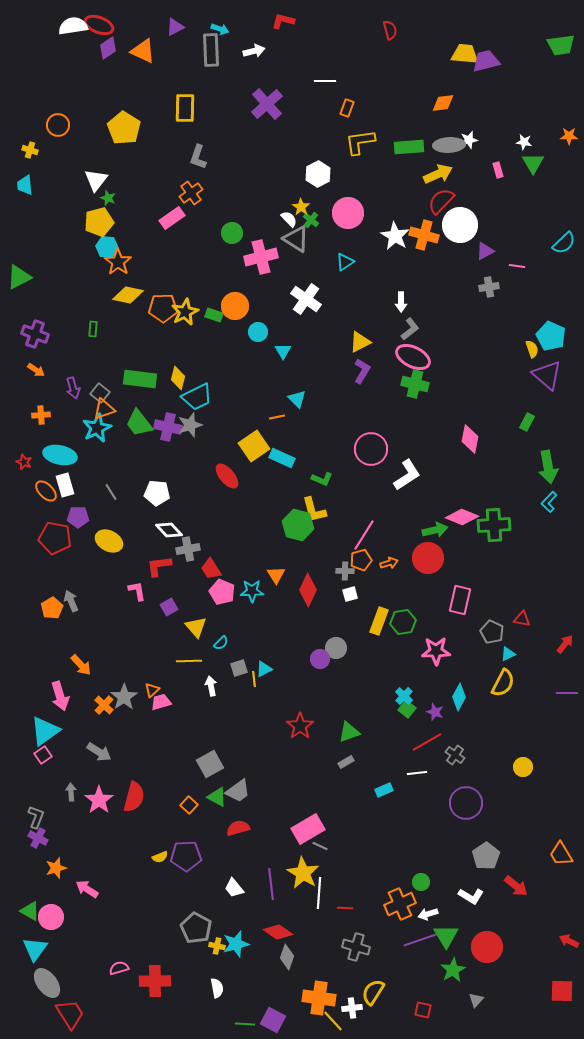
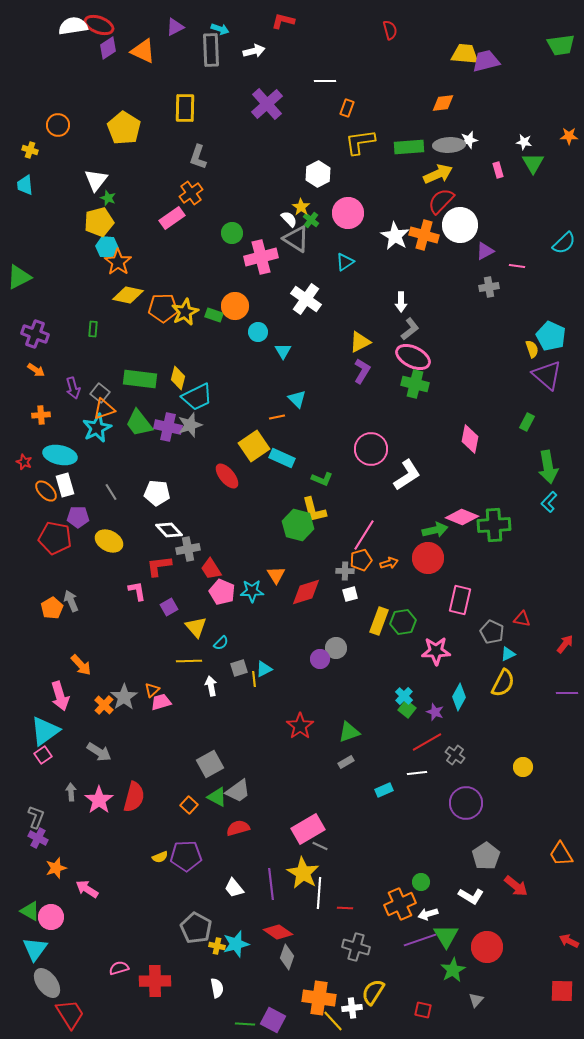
red diamond at (308, 590): moved 2 px left, 2 px down; rotated 48 degrees clockwise
